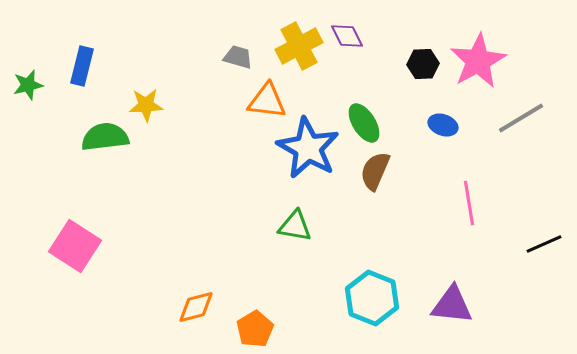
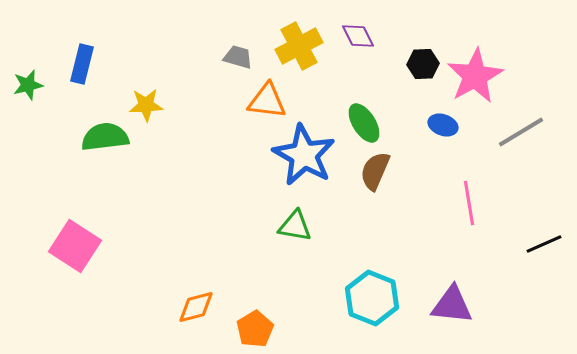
purple diamond: moved 11 px right
pink star: moved 3 px left, 15 px down
blue rectangle: moved 2 px up
gray line: moved 14 px down
blue star: moved 4 px left, 7 px down
